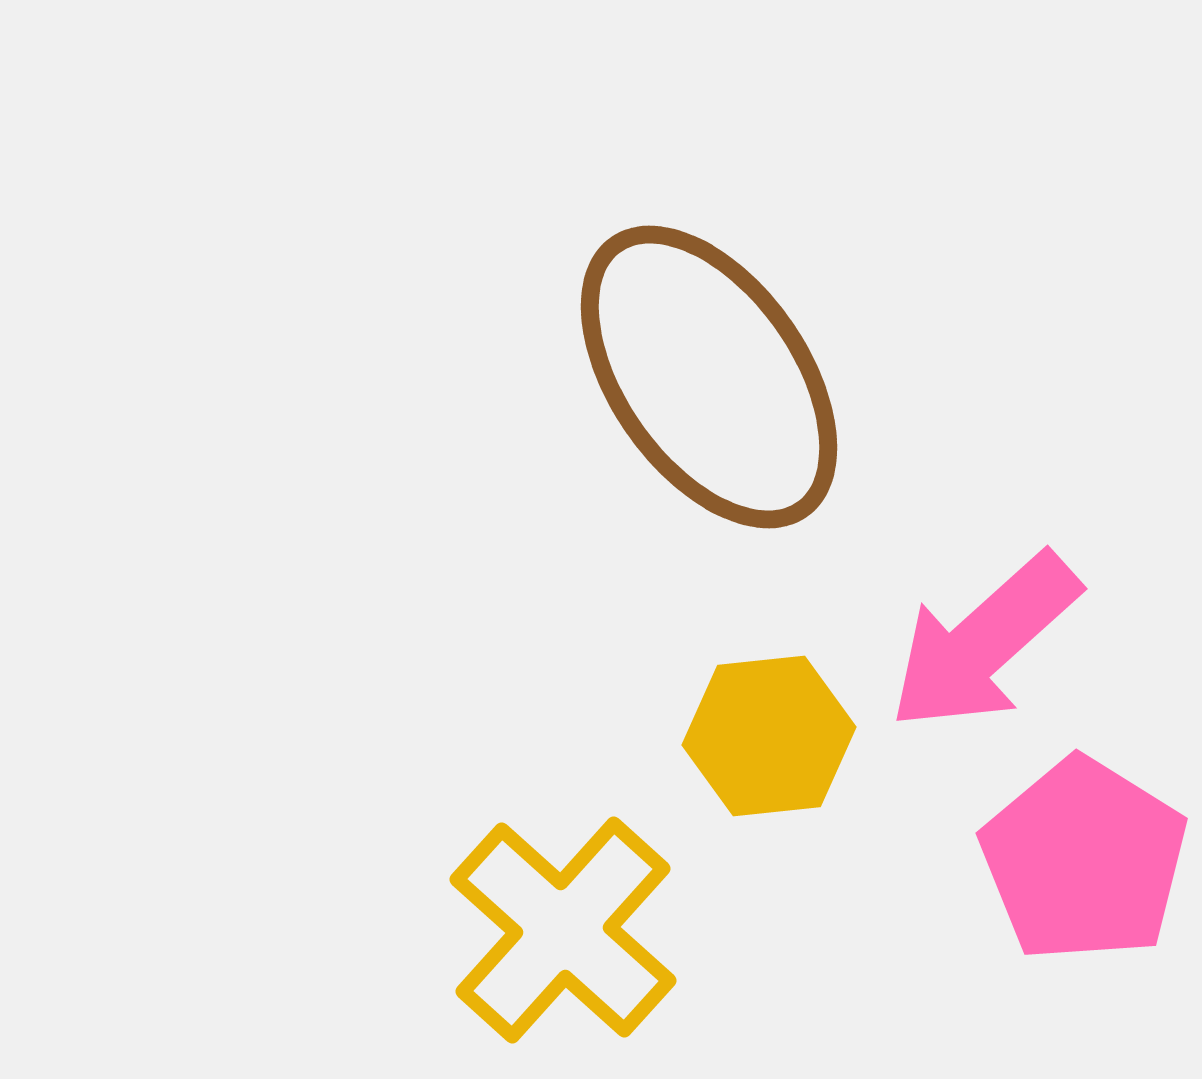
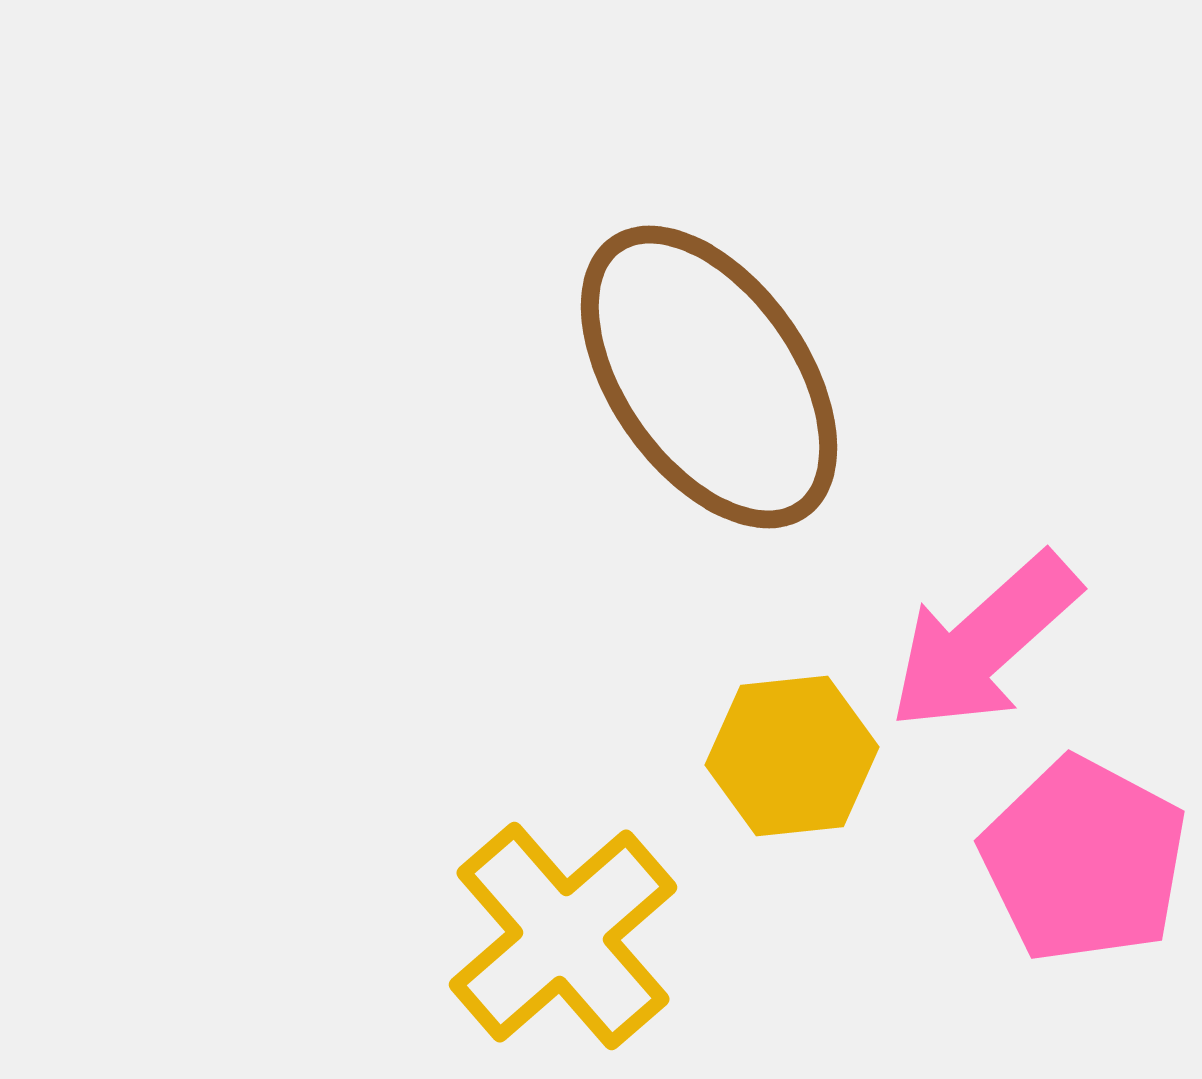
yellow hexagon: moved 23 px right, 20 px down
pink pentagon: rotated 4 degrees counterclockwise
yellow cross: moved 6 px down; rotated 7 degrees clockwise
